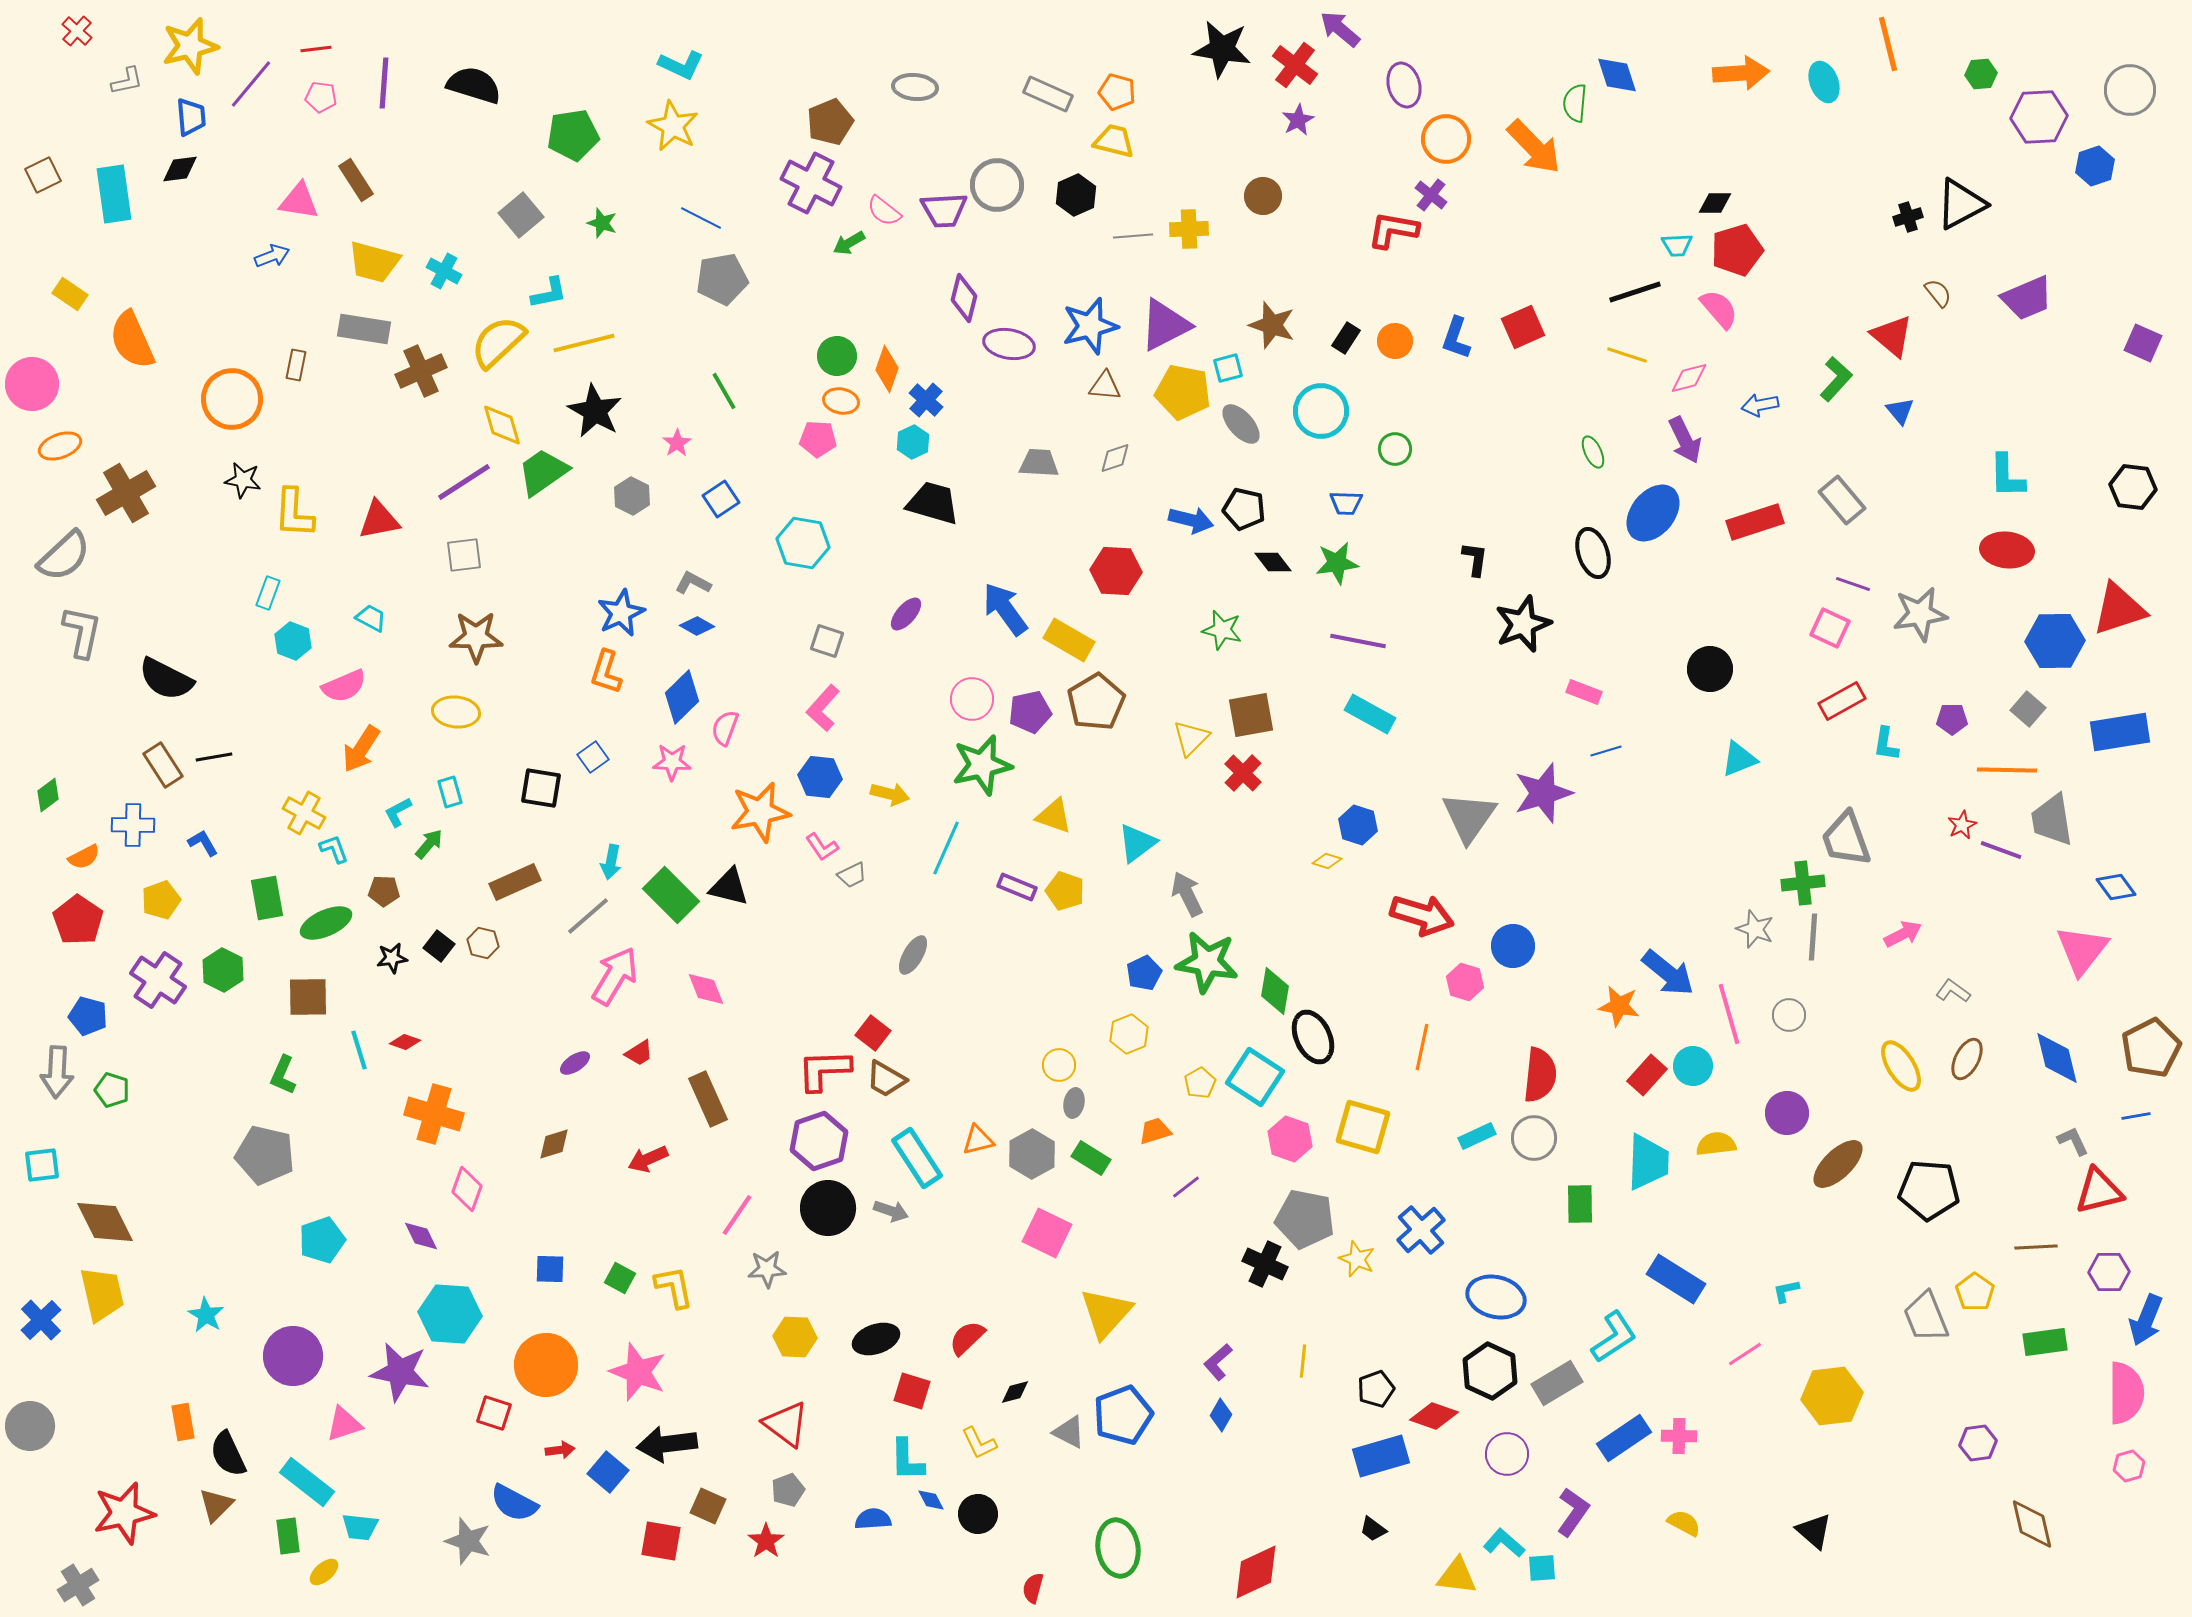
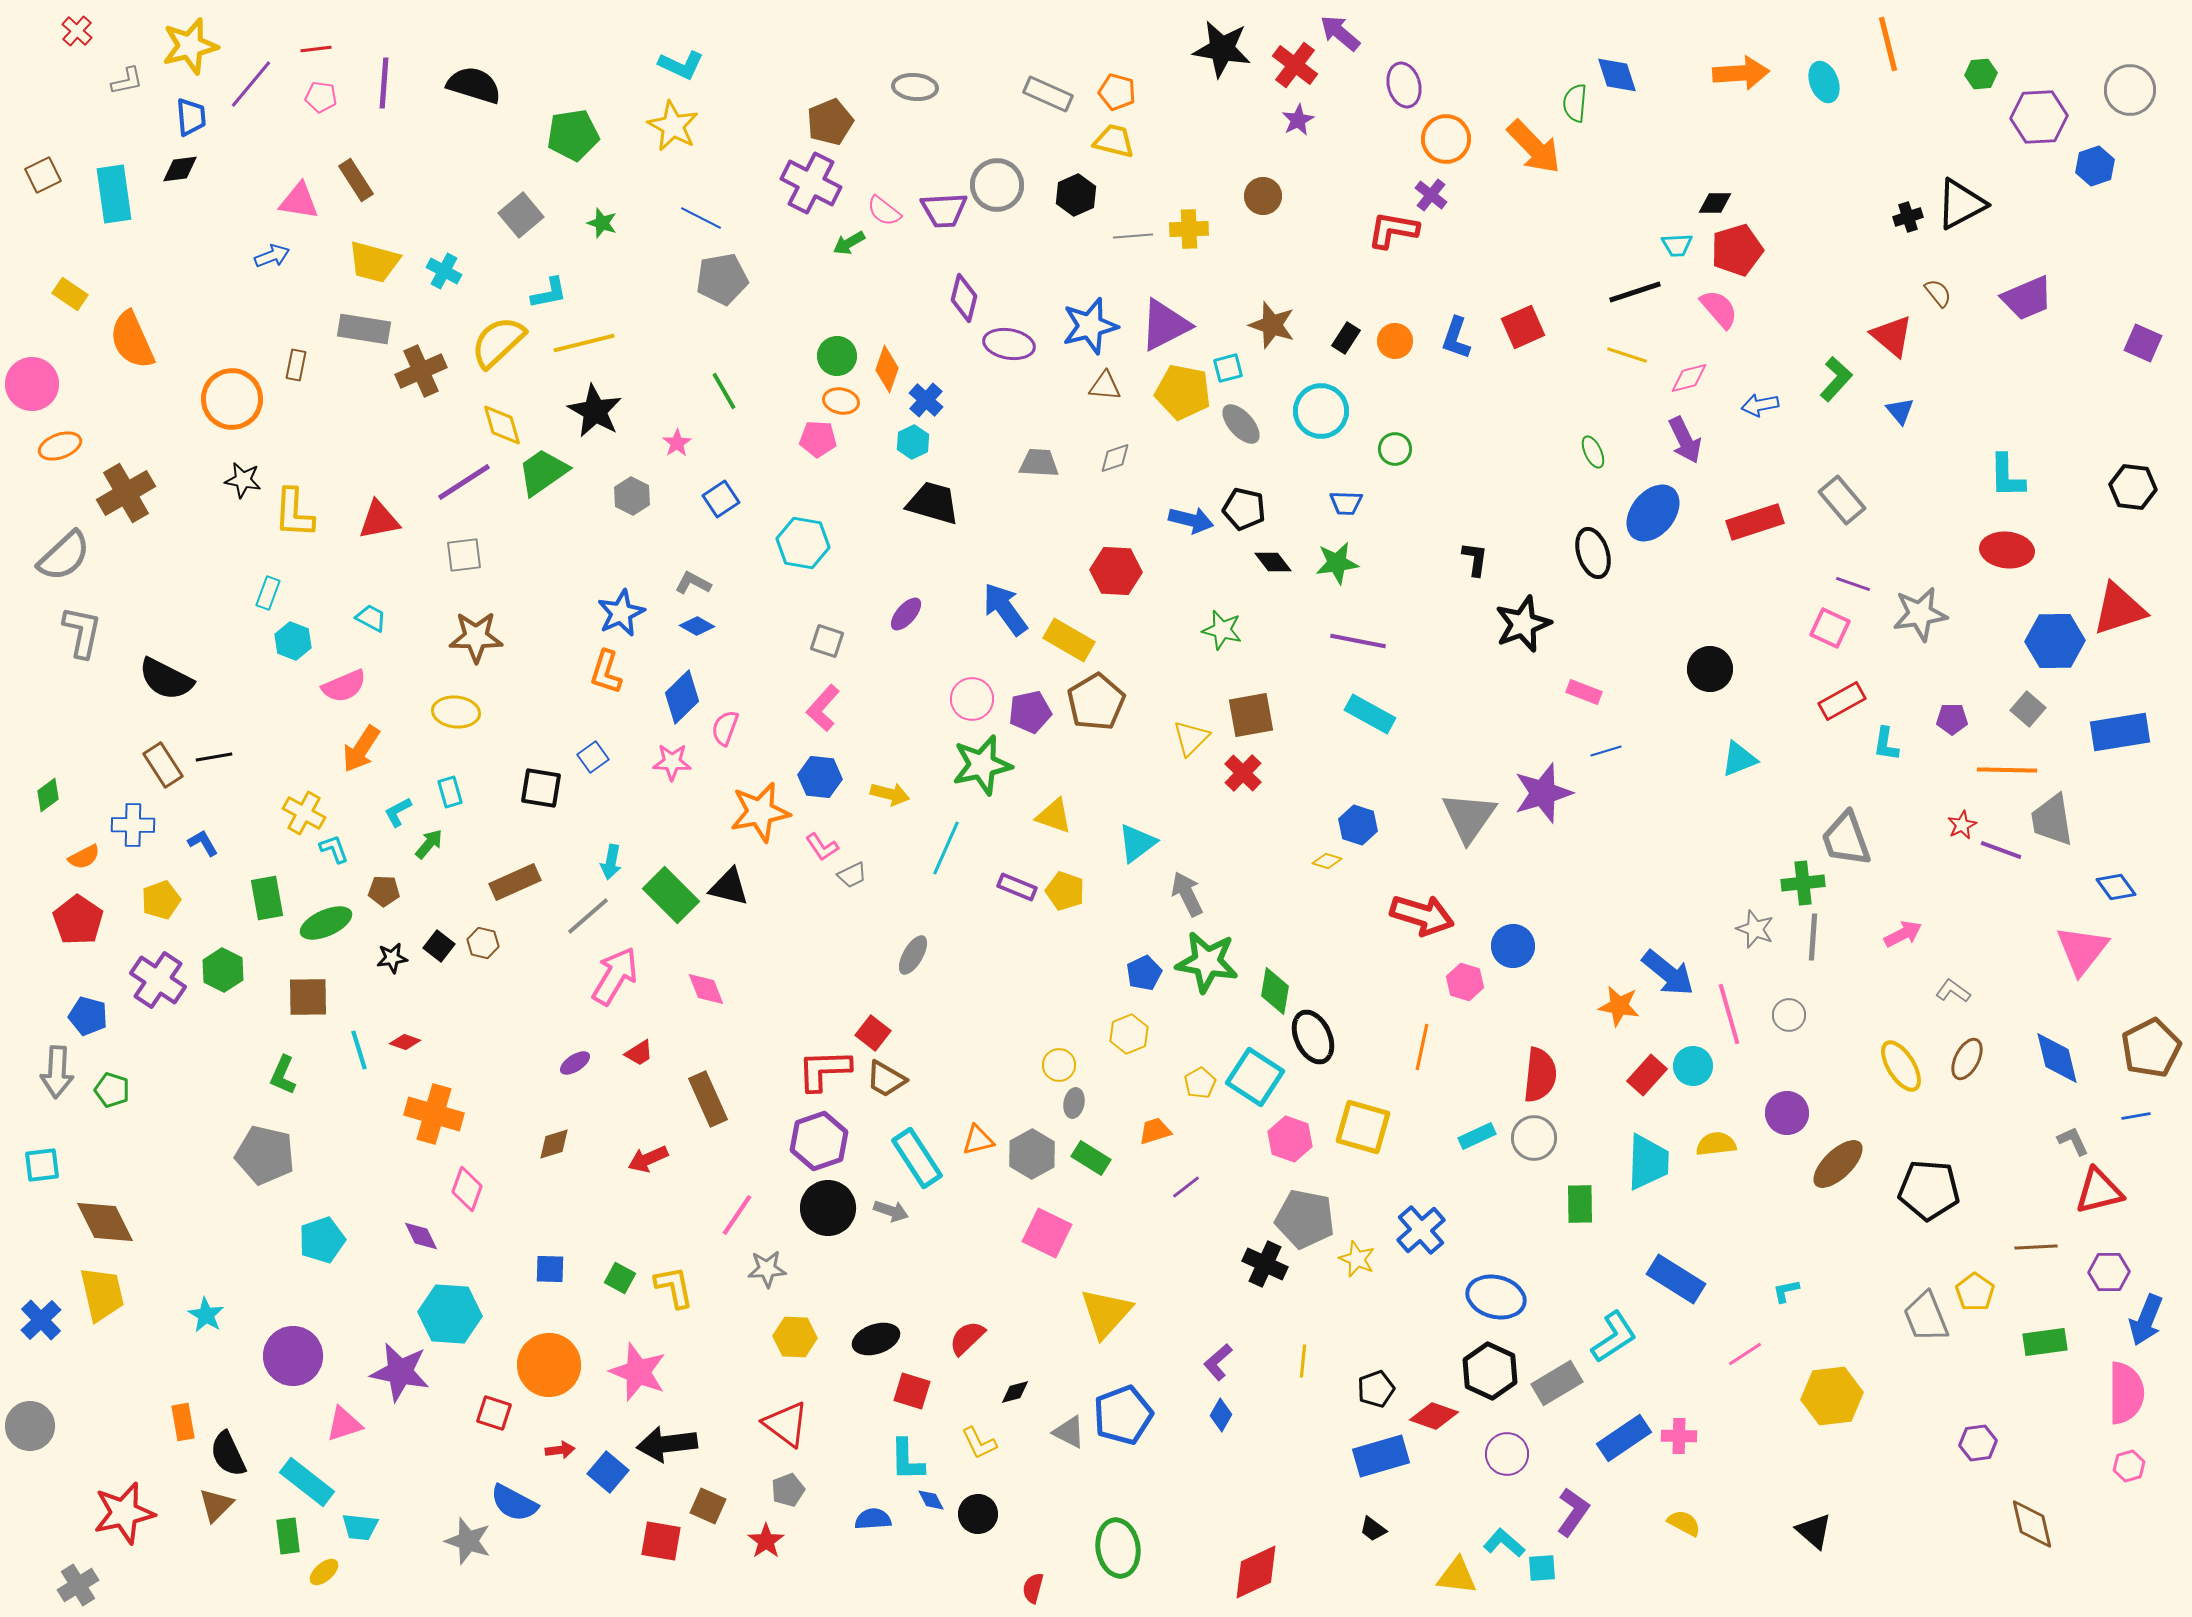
purple arrow at (1340, 29): moved 4 px down
orange circle at (546, 1365): moved 3 px right
